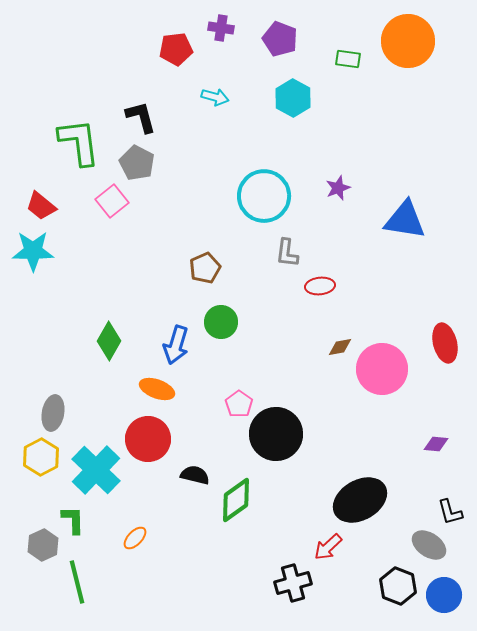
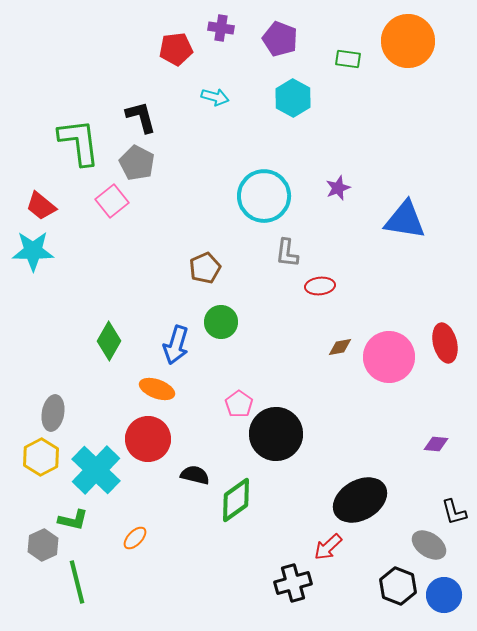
pink circle at (382, 369): moved 7 px right, 12 px up
black L-shape at (450, 512): moved 4 px right
green L-shape at (73, 520): rotated 104 degrees clockwise
